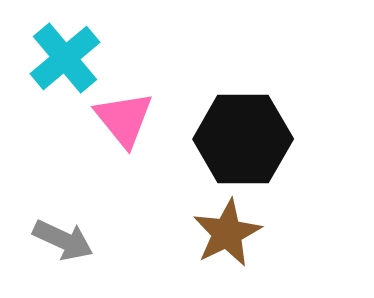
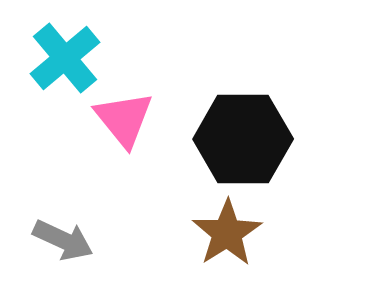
brown star: rotated 6 degrees counterclockwise
